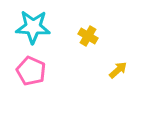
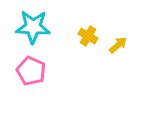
yellow arrow: moved 25 px up
